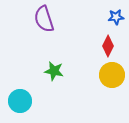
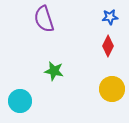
blue star: moved 6 px left
yellow circle: moved 14 px down
